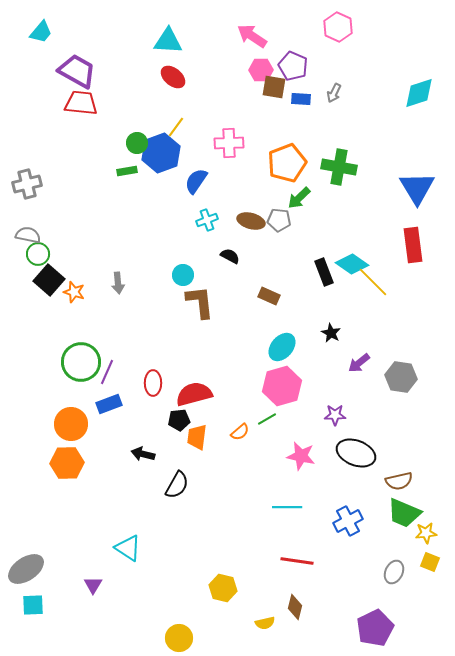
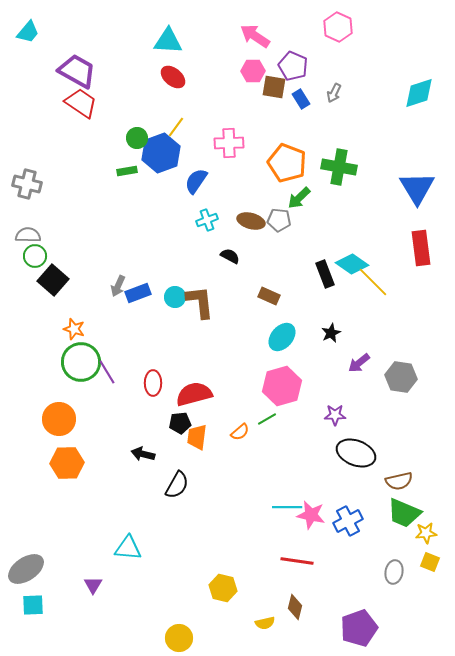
cyan trapezoid at (41, 32): moved 13 px left
pink arrow at (252, 36): moved 3 px right
pink hexagon at (261, 70): moved 8 px left, 1 px down
blue rectangle at (301, 99): rotated 54 degrees clockwise
red trapezoid at (81, 103): rotated 28 degrees clockwise
green circle at (137, 143): moved 5 px up
orange pentagon at (287, 163): rotated 30 degrees counterclockwise
gray cross at (27, 184): rotated 28 degrees clockwise
gray semicircle at (28, 235): rotated 10 degrees counterclockwise
red rectangle at (413, 245): moved 8 px right, 3 px down
green circle at (38, 254): moved 3 px left, 2 px down
black rectangle at (324, 272): moved 1 px right, 2 px down
cyan circle at (183, 275): moved 8 px left, 22 px down
black square at (49, 280): moved 4 px right
gray arrow at (118, 283): moved 3 px down; rotated 30 degrees clockwise
orange star at (74, 292): moved 37 px down
black star at (331, 333): rotated 18 degrees clockwise
cyan ellipse at (282, 347): moved 10 px up
purple line at (107, 372): rotated 55 degrees counterclockwise
blue rectangle at (109, 404): moved 29 px right, 111 px up
black pentagon at (179, 420): moved 1 px right, 3 px down
orange circle at (71, 424): moved 12 px left, 5 px up
pink star at (301, 456): moved 10 px right, 59 px down
cyan triangle at (128, 548): rotated 28 degrees counterclockwise
gray ellipse at (394, 572): rotated 15 degrees counterclockwise
purple pentagon at (375, 628): moved 16 px left; rotated 6 degrees clockwise
